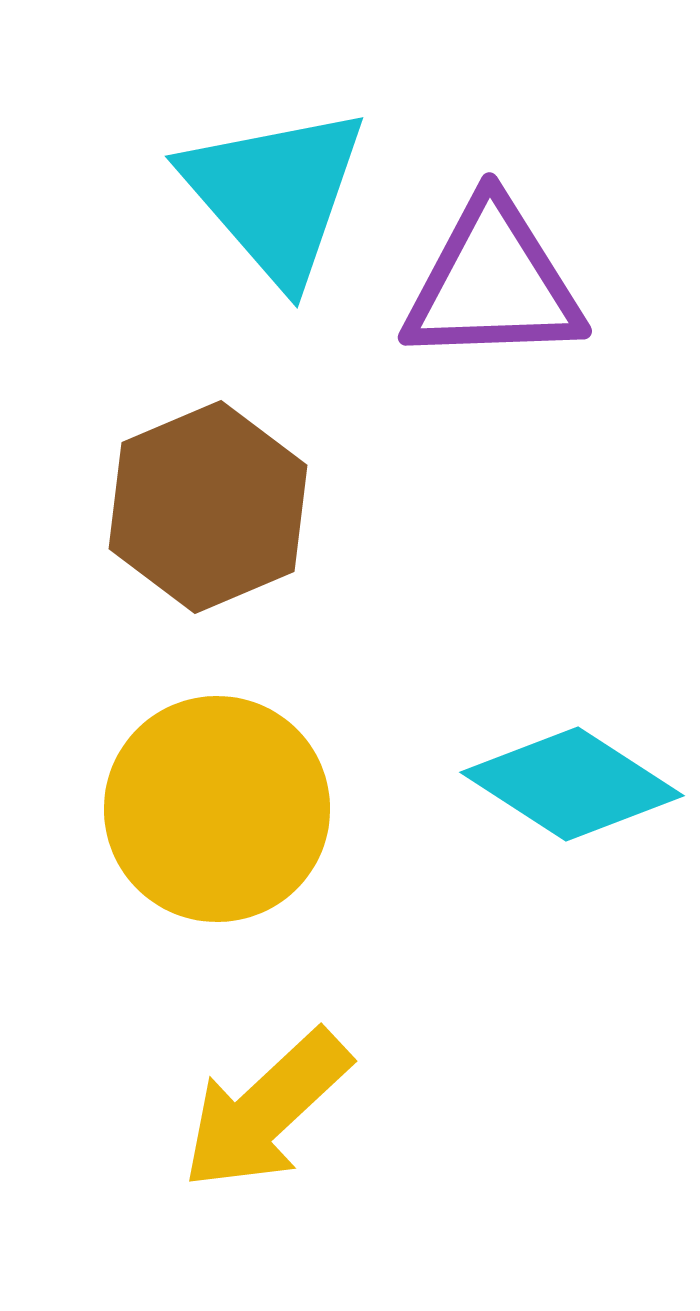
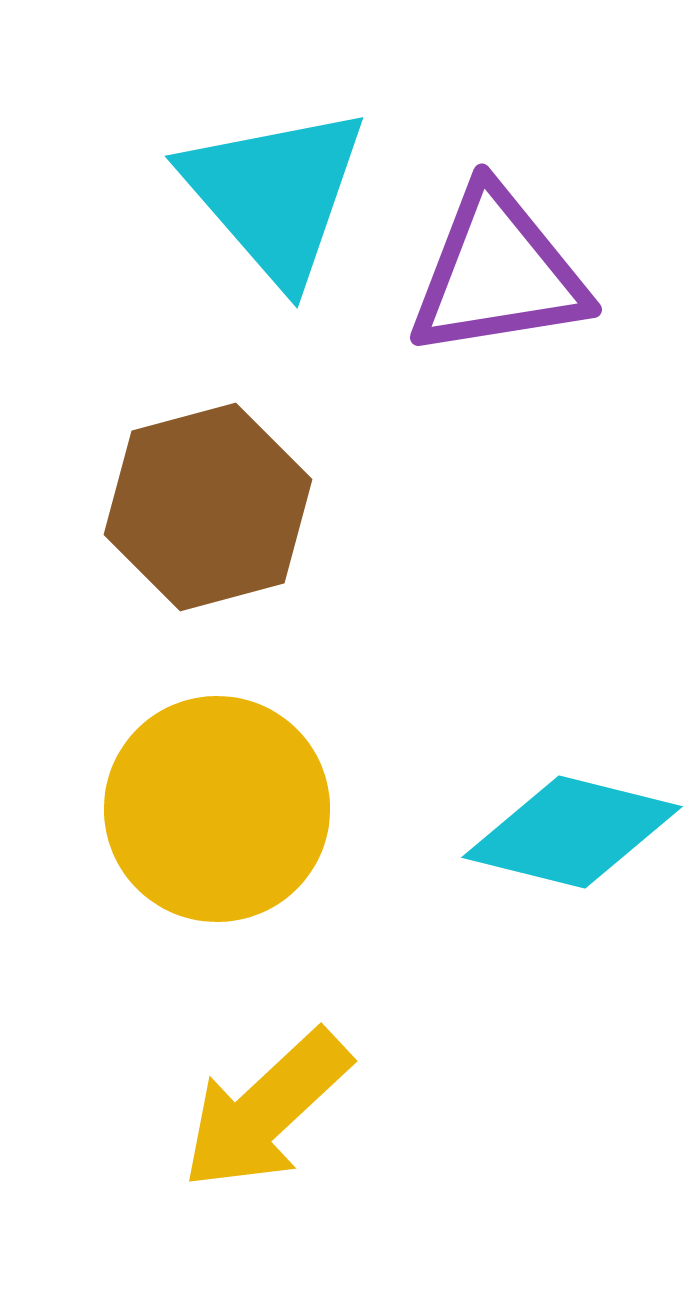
purple triangle: moved 5 px right, 10 px up; rotated 7 degrees counterclockwise
brown hexagon: rotated 8 degrees clockwise
cyan diamond: moved 48 px down; rotated 19 degrees counterclockwise
